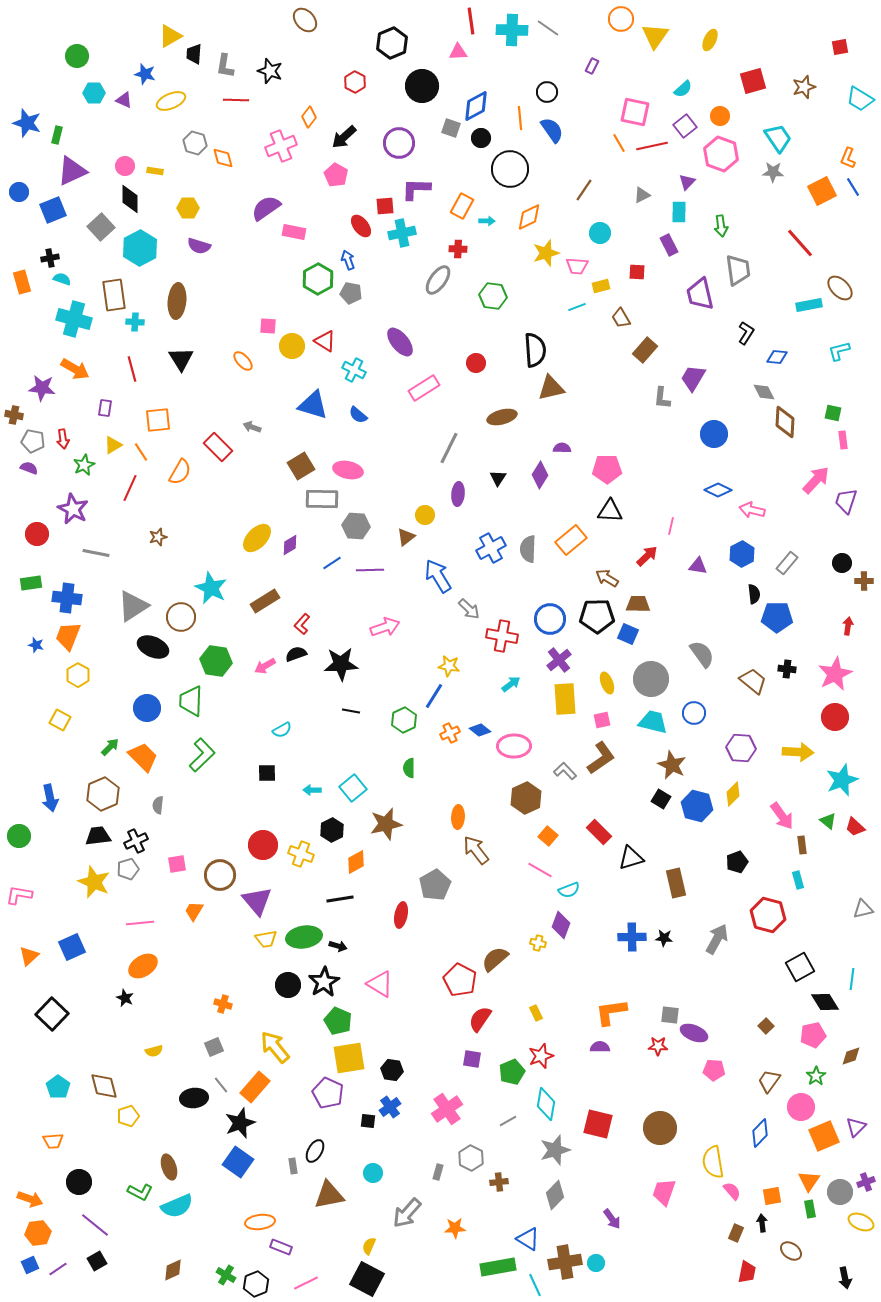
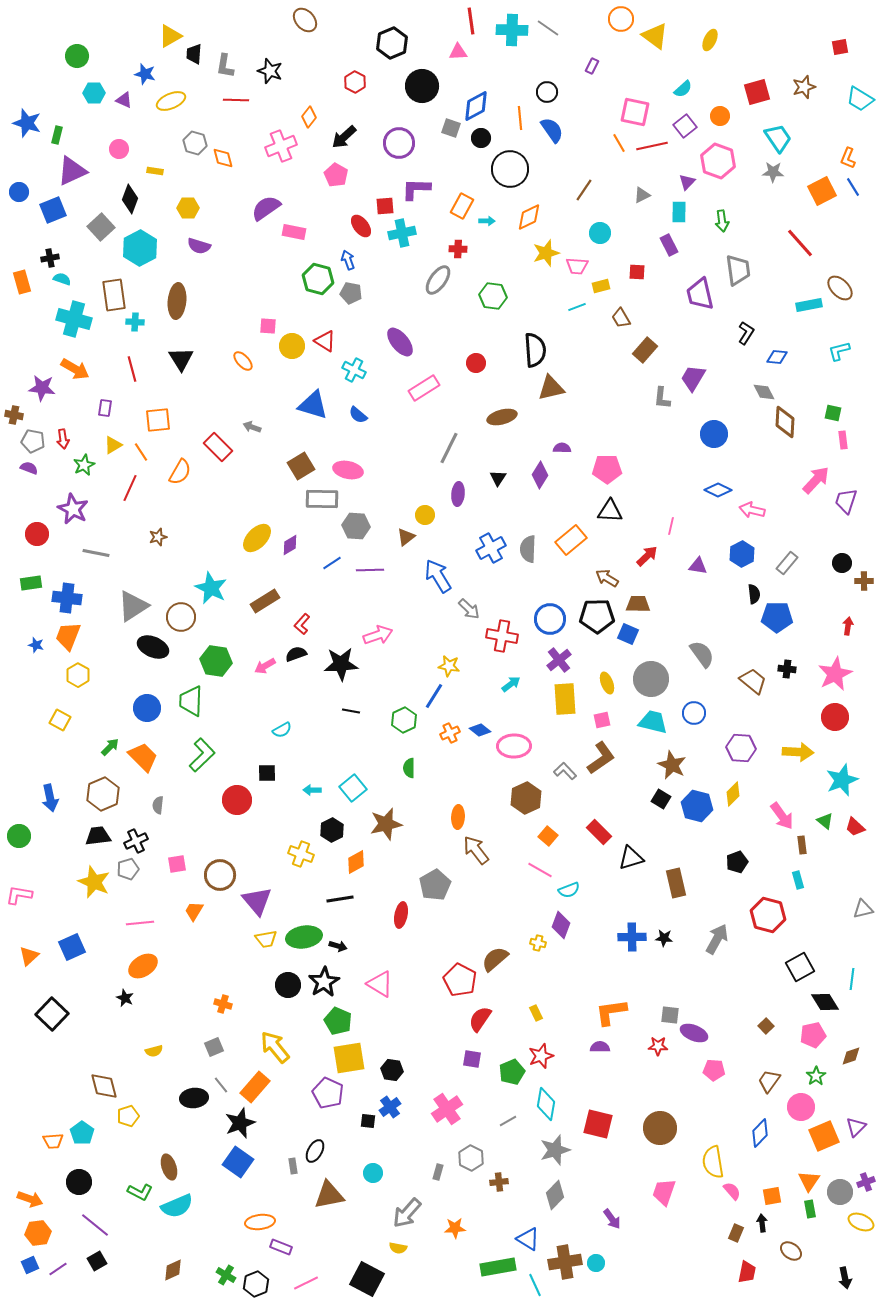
yellow triangle at (655, 36): rotated 28 degrees counterclockwise
red square at (753, 81): moved 4 px right, 11 px down
pink hexagon at (721, 154): moved 3 px left, 7 px down
pink circle at (125, 166): moved 6 px left, 17 px up
black diamond at (130, 199): rotated 20 degrees clockwise
green arrow at (721, 226): moved 1 px right, 5 px up
green hexagon at (318, 279): rotated 16 degrees counterclockwise
pink arrow at (385, 627): moved 7 px left, 8 px down
green triangle at (828, 821): moved 3 px left
red circle at (263, 845): moved 26 px left, 45 px up
cyan pentagon at (58, 1087): moved 24 px right, 46 px down
yellow semicircle at (369, 1246): moved 29 px right, 2 px down; rotated 102 degrees counterclockwise
